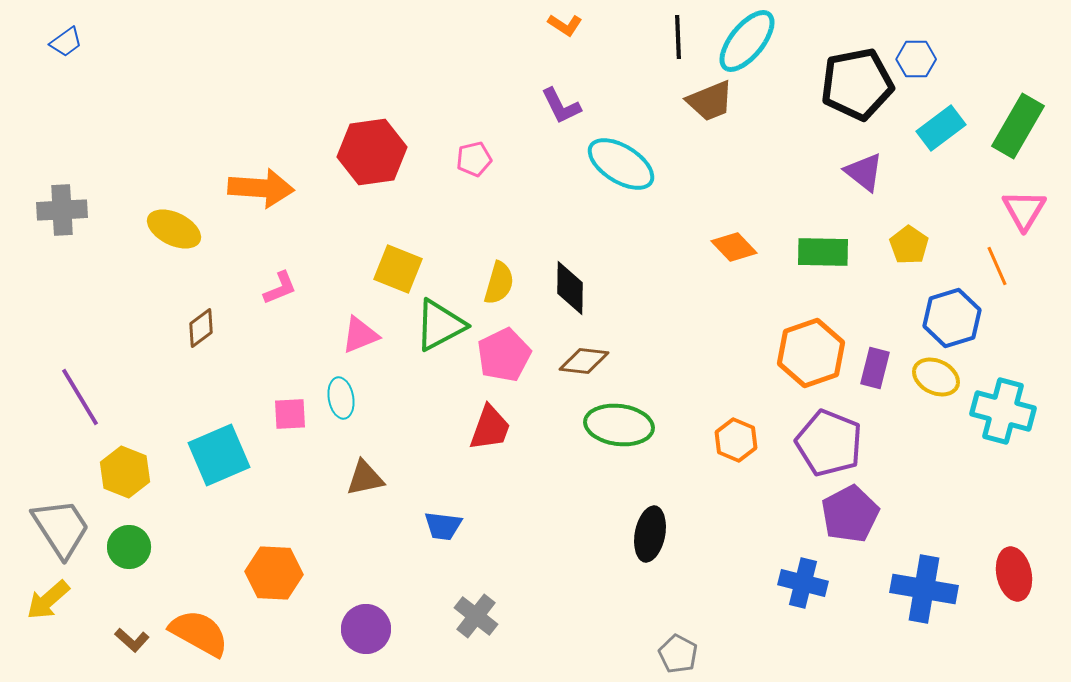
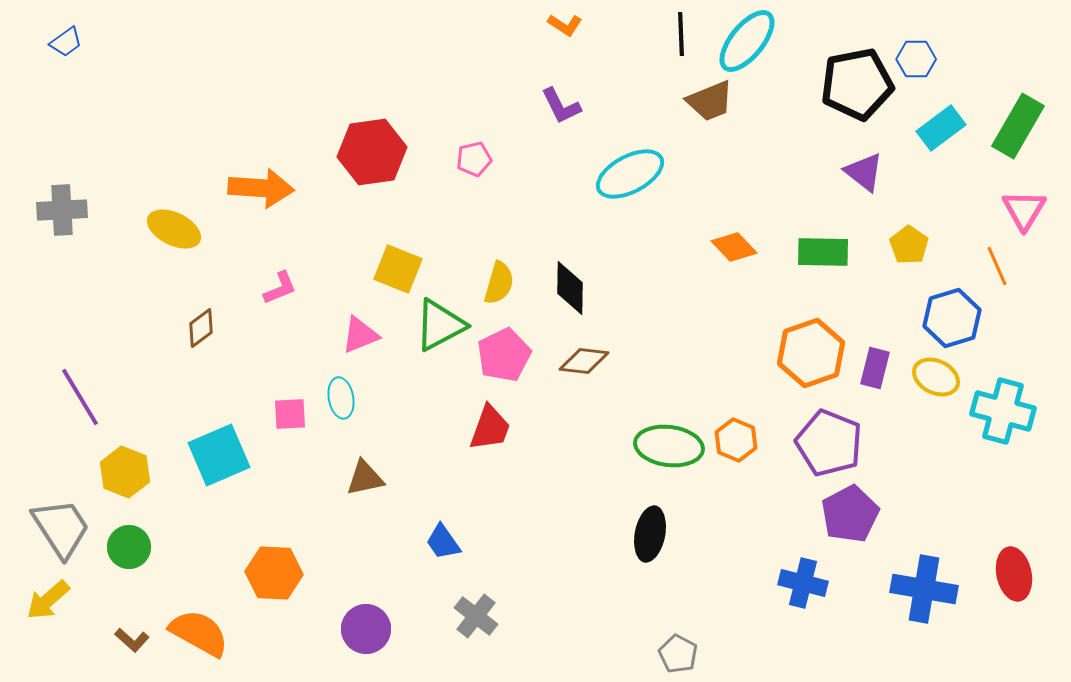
black line at (678, 37): moved 3 px right, 3 px up
cyan ellipse at (621, 164): moved 9 px right, 10 px down; rotated 60 degrees counterclockwise
green ellipse at (619, 425): moved 50 px right, 21 px down
blue trapezoid at (443, 526): moved 16 px down; rotated 48 degrees clockwise
